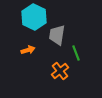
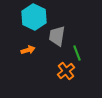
gray trapezoid: moved 1 px down
green line: moved 1 px right
orange cross: moved 6 px right
